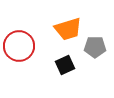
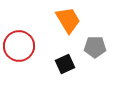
orange trapezoid: moved 9 px up; rotated 104 degrees counterclockwise
black square: moved 1 px up
